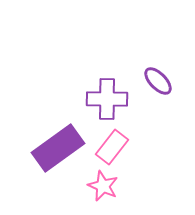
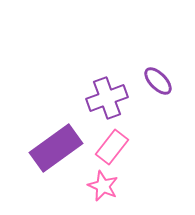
purple cross: moved 1 px up; rotated 21 degrees counterclockwise
purple rectangle: moved 2 px left
